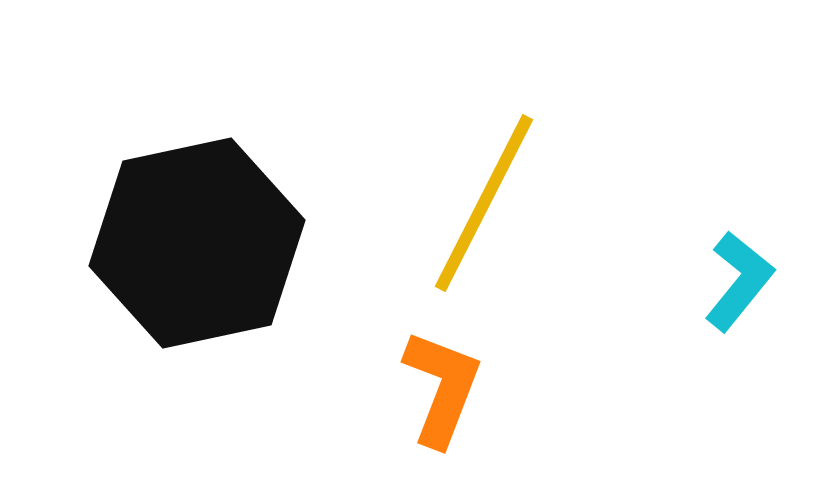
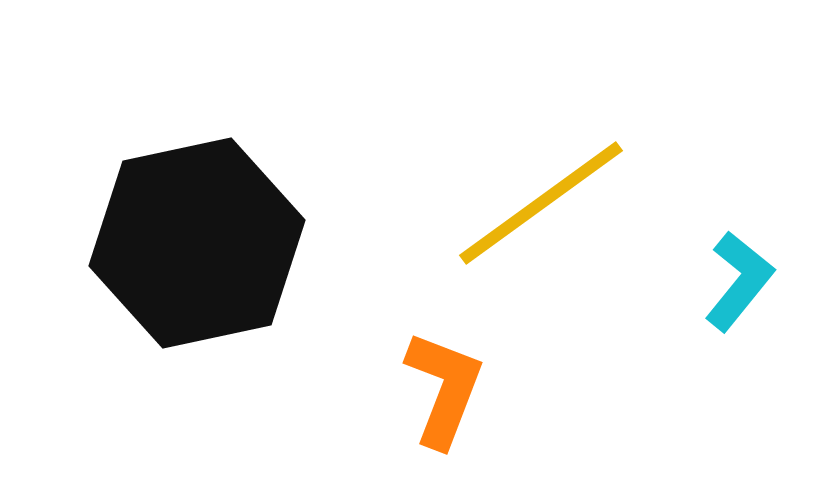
yellow line: moved 57 px right; rotated 27 degrees clockwise
orange L-shape: moved 2 px right, 1 px down
